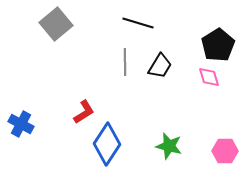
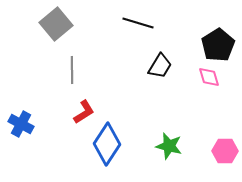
gray line: moved 53 px left, 8 px down
